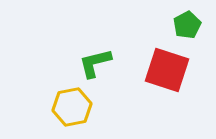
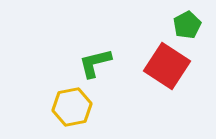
red square: moved 4 px up; rotated 15 degrees clockwise
